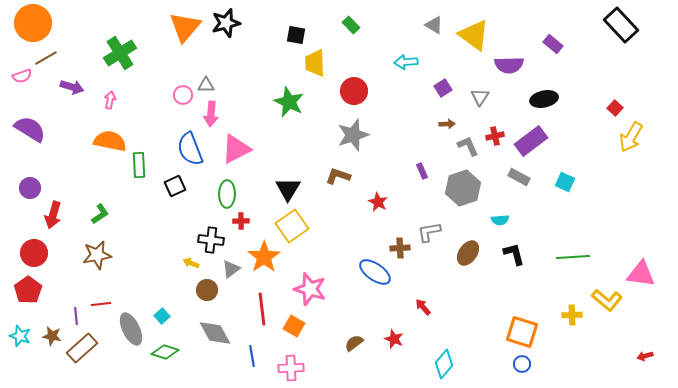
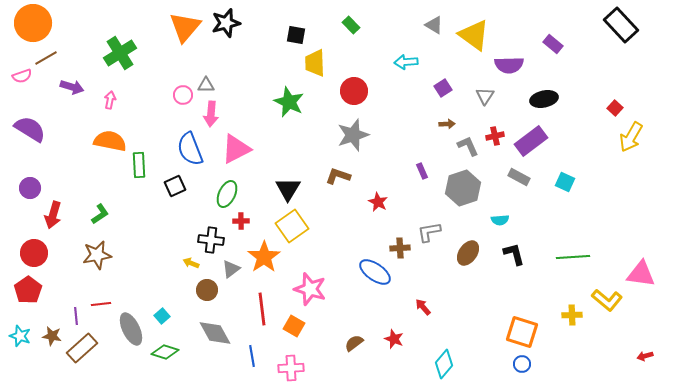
gray triangle at (480, 97): moved 5 px right, 1 px up
green ellipse at (227, 194): rotated 24 degrees clockwise
